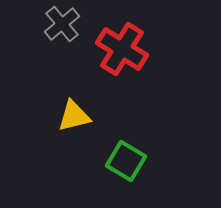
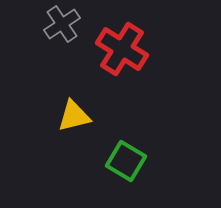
gray cross: rotated 6 degrees clockwise
